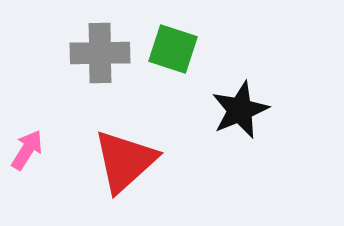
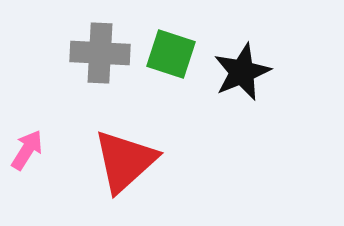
green square: moved 2 px left, 5 px down
gray cross: rotated 4 degrees clockwise
black star: moved 2 px right, 38 px up
